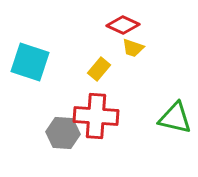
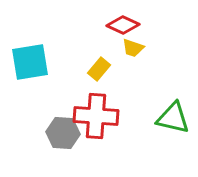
cyan square: rotated 27 degrees counterclockwise
green triangle: moved 2 px left
